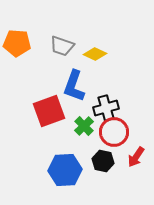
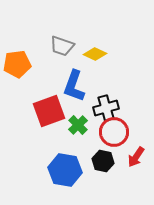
orange pentagon: moved 21 px down; rotated 12 degrees counterclockwise
green cross: moved 6 px left, 1 px up
blue hexagon: rotated 12 degrees clockwise
